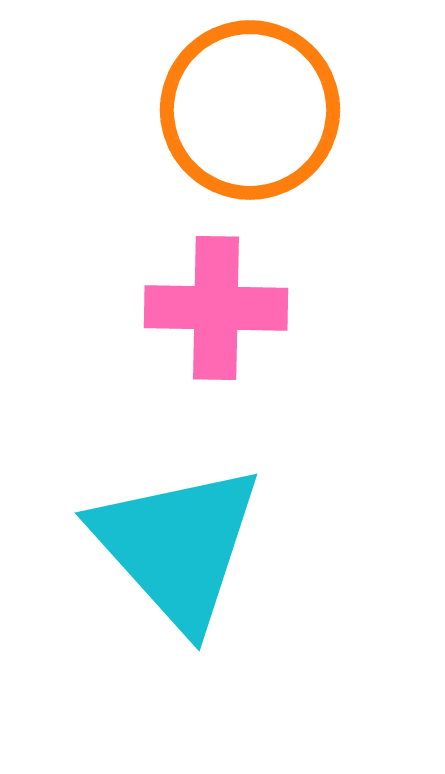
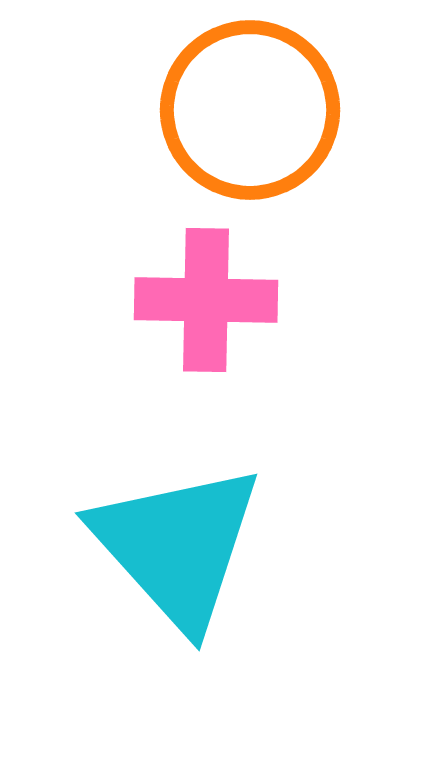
pink cross: moved 10 px left, 8 px up
